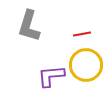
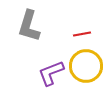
yellow circle: moved 1 px down
purple L-shape: moved 3 px up; rotated 16 degrees counterclockwise
